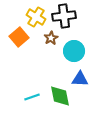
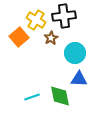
yellow cross: moved 3 px down
cyan circle: moved 1 px right, 2 px down
blue triangle: moved 1 px left
